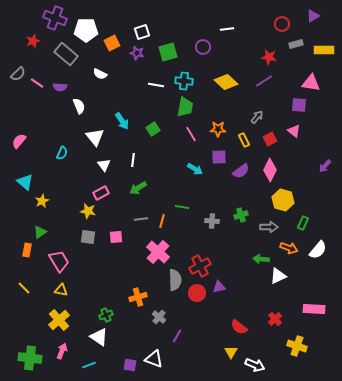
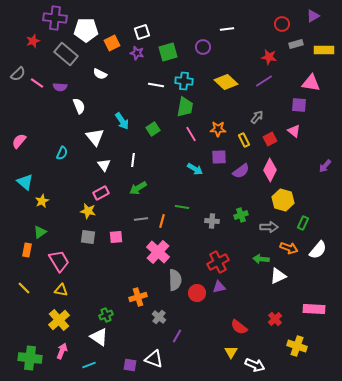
purple cross at (55, 18): rotated 15 degrees counterclockwise
red cross at (200, 266): moved 18 px right, 4 px up
